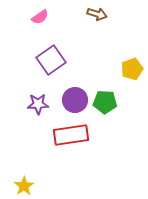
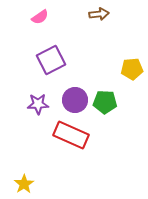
brown arrow: moved 2 px right; rotated 24 degrees counterclockwise
purple square: rotated 8 degrees clockwise
yellow pentagon: rotated 15 degrees clockwise
red rectangle: rotated 32 degrees clockwise
yellow star: moved 2 px up
